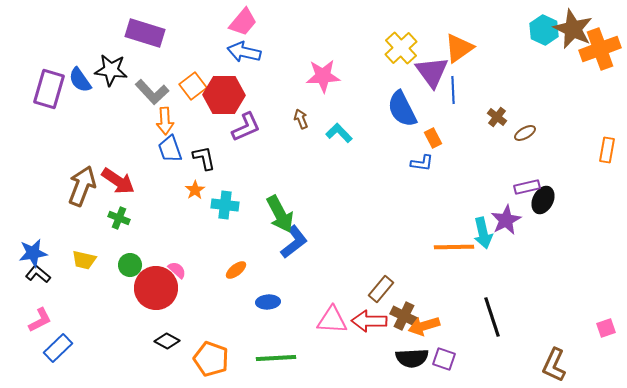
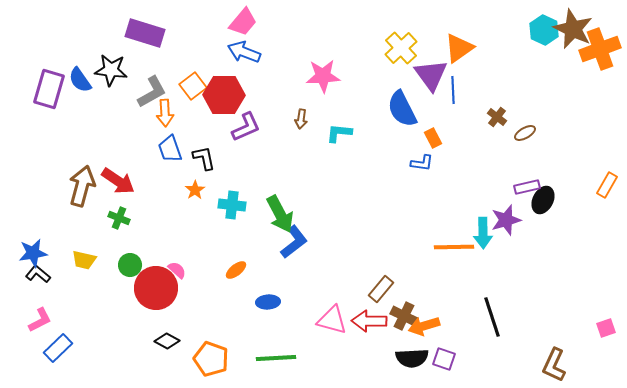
blue arrow at (244, 52): rotated 8 degrees clockwise
purple triangle at (432, 72): moved 1 px left, 3 px down
gray L-shape at (152, 92): rotated 76 degrees counterclockwise
brown arrow at (301, 119): rotated 150 degrees counterclockwise
orange arrow at (165, 121): moved 8 px up
cyan L-shape at (339, 133): rotated 40 degrees counterclockwise
orange rectangle at (607, 150): moved 35 px down; rotated 20 degrees clockwise
brown arrow at (82, 186): rotated 6 degrees counterclockwise
cyan cross at (225, 205): moved 7 px right
purple star at (506, 220): rotated 12 degrees clockwise
cyan arrow at (483, 233): rotated 12 degrees clockwise
pink triangle at (332, 320): rotated 12 degrees clockwise
